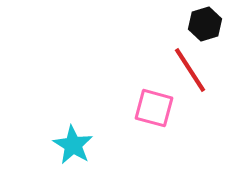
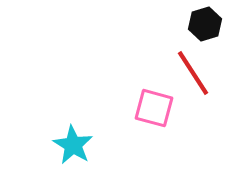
red line: moved 3 px right, 3 px down
